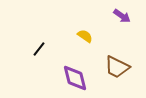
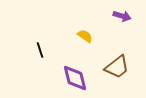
purple arrow: rotated 18 degrees counterclockwise
black line: moved 1 px right, 1 px down; rotated 56 degrees counterclockwise
brown trapezoid: rotated 64 degrees counterclockwise
